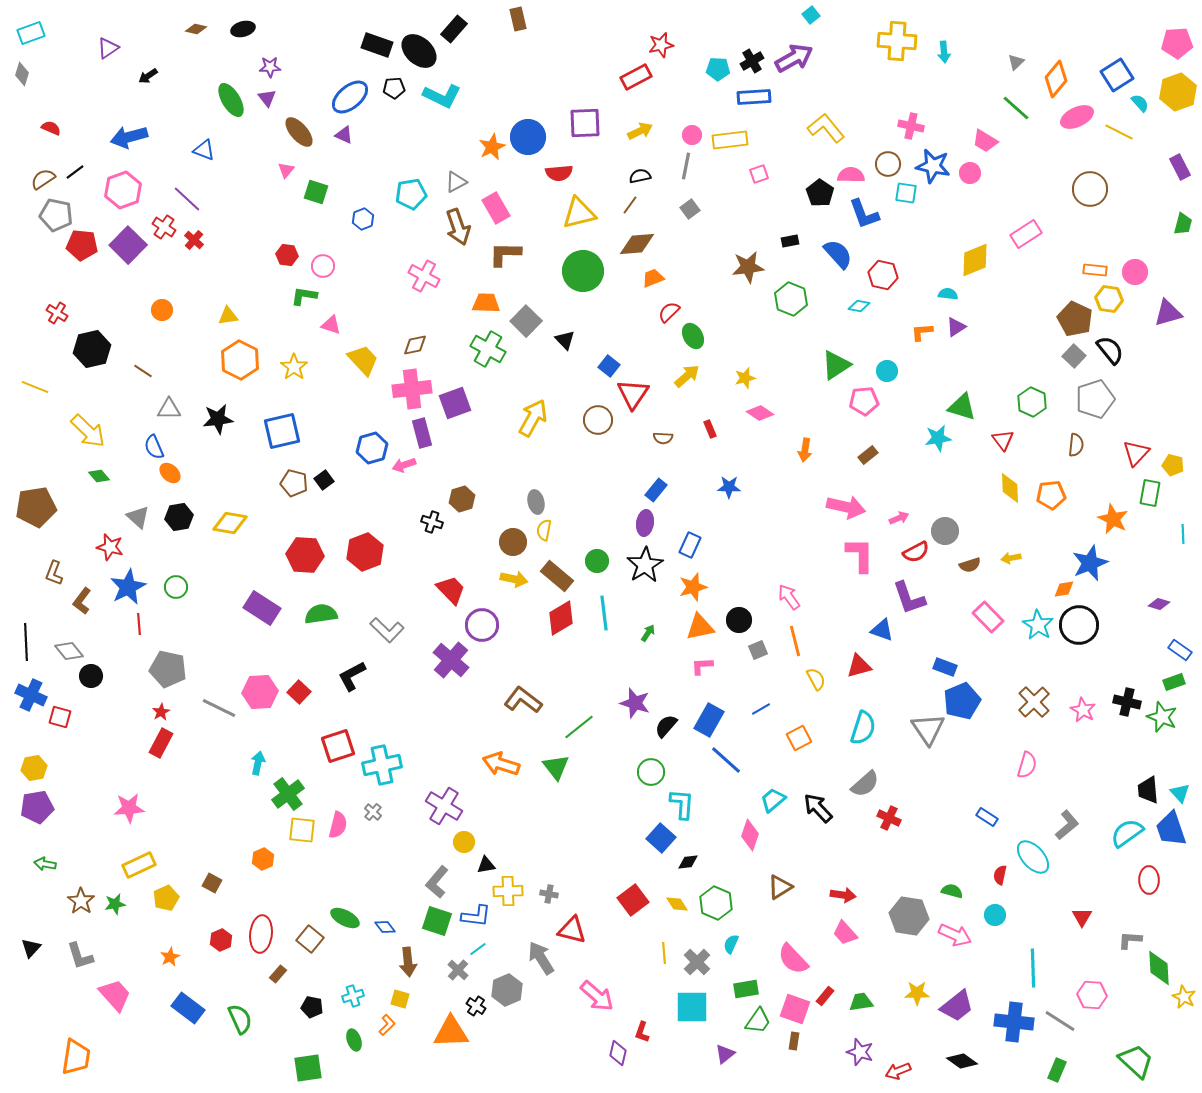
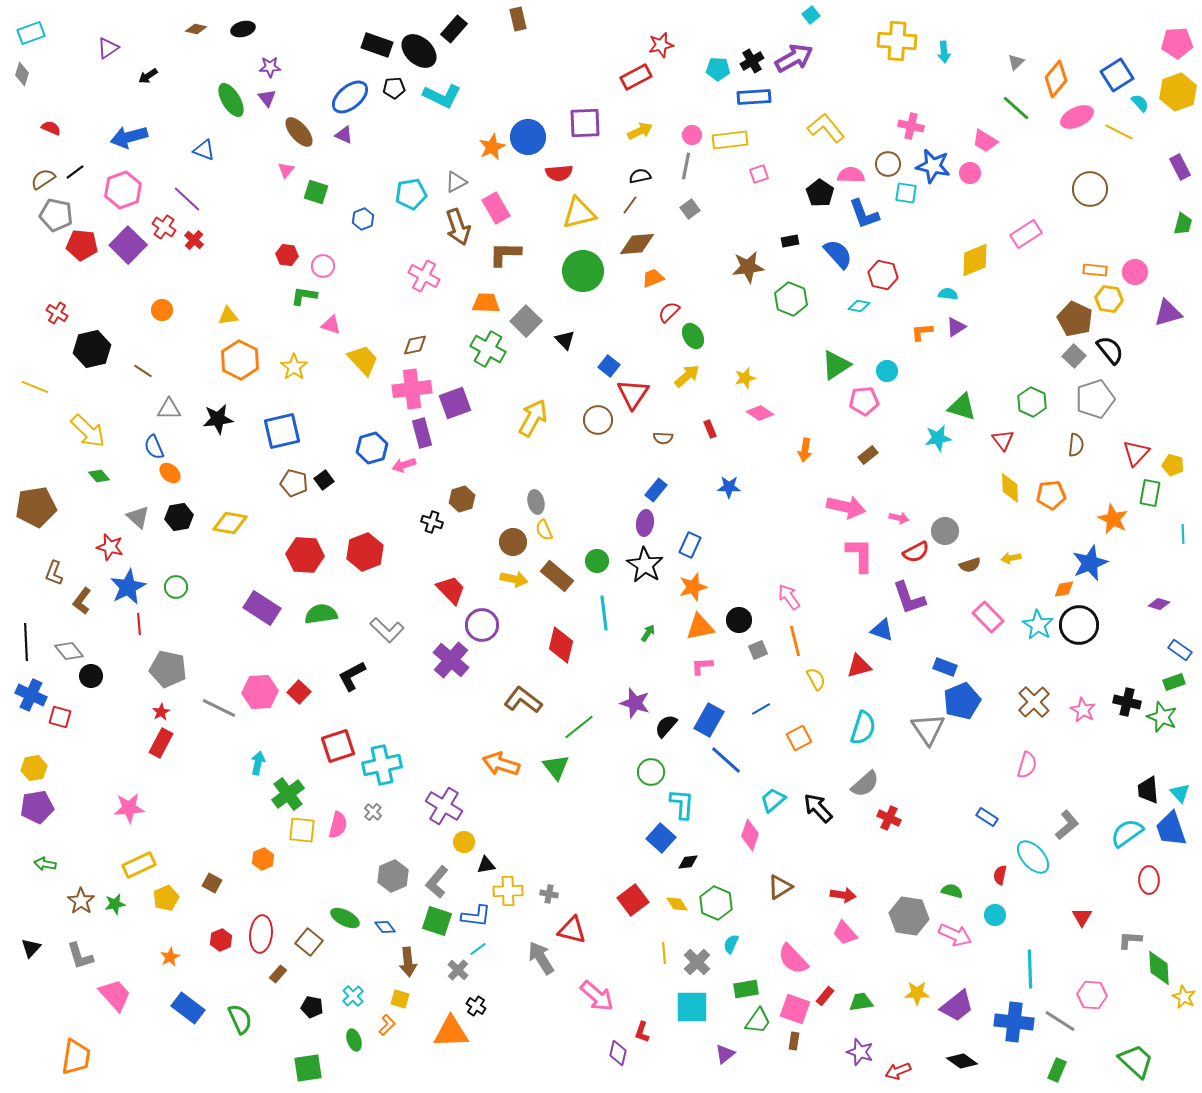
pink arrow at (899, 518): rotated 36 degrees clockwise
yellow semicircle at (544, 530): rotated 35 degrees counterclockwise
black star at (645, 565): rotated 9 degrees counterclockwise
red diamond at (561, 618): moved 27 px down; rotated 45 degrees counterclockwise
brown square at (310, 939): moved 1 px left, 3 px down
cyan line at (1033, 968): moved 3 px left, 1 px down
gray hexagon at (507, 990): moved 114 px left, 114 px up
cyan cross at (353, 996): rotated 25 degrees counterclockwise
